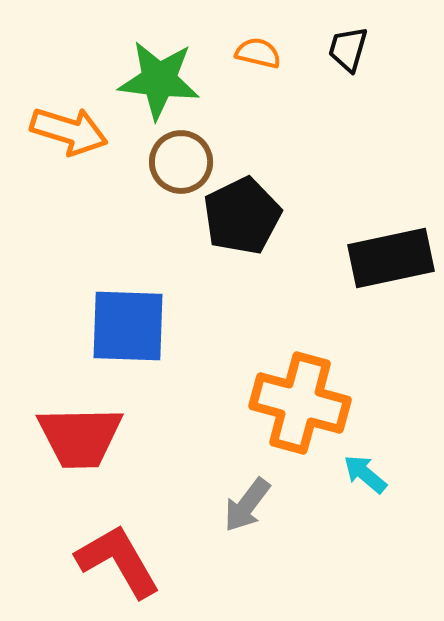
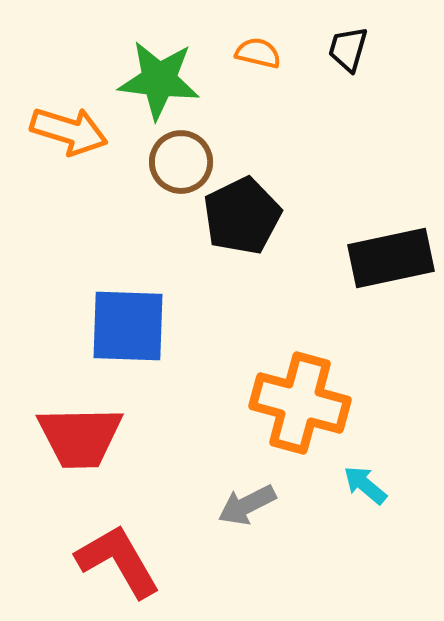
cyan arrow: moved 11 px down
gray arrow: rotated 26 degrees clockwise
